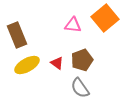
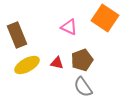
orange square: rotated 16 degrees counterclockwise
pink triangle: moved 4 px left, 2 px down; rotated 18 degrees clockwise
red triangle: rotated 24 degrees counterclockwise
gray semicircle: moved 3 px right, 1 px up
